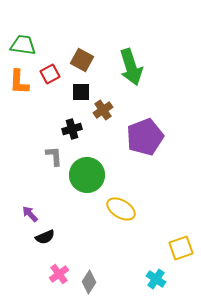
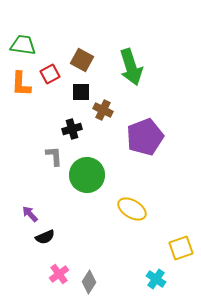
orange L-shape: moved 2 px right, 2 px down
brown cross: rotated 30 degrees counterclockwise
yellow ellipse: moved 11 px right
